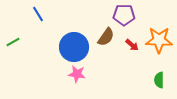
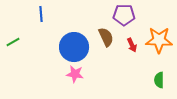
blue line: moved 3 px right; rotated 28 degrees clockwise
brown semicircle: rotated 60 degrees counterclockwise
red arrow: rotated 24 degrees clockwise
pink star: moved 2 px left
